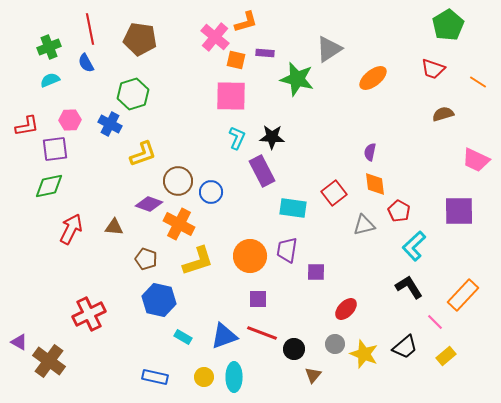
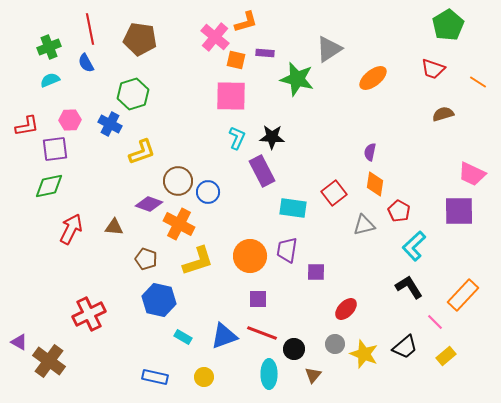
yellow L-shape at (143, 154): moved 1 px left, 2 px up
pink trapezoid at (476, 160): moved 4 px left, 14 px down
orange diamond at (375, 184): rotated 15 degrees clockwise
blue circle at (211, 192): moved 3 px left
cyan ellipse at (234, 377): moved 35 px right, 3 px up
